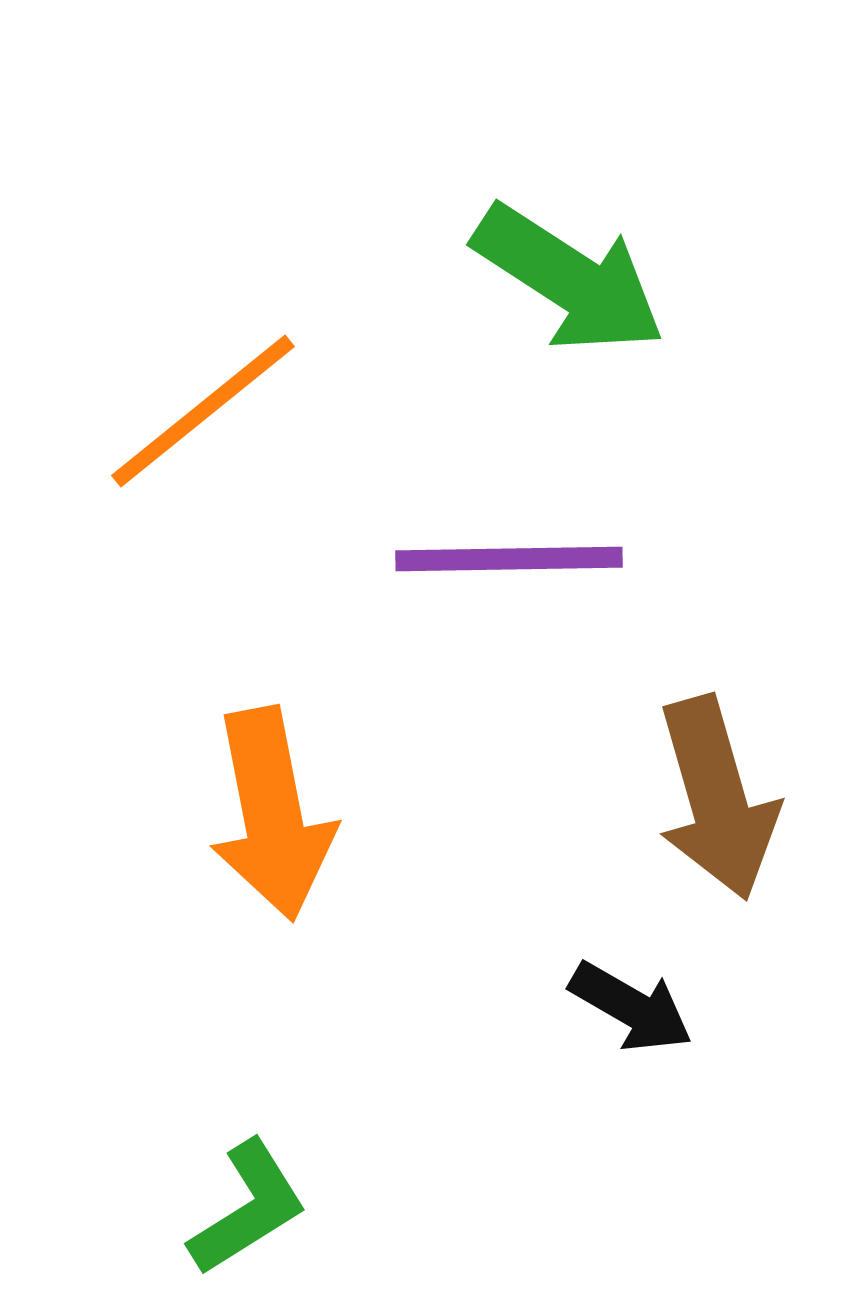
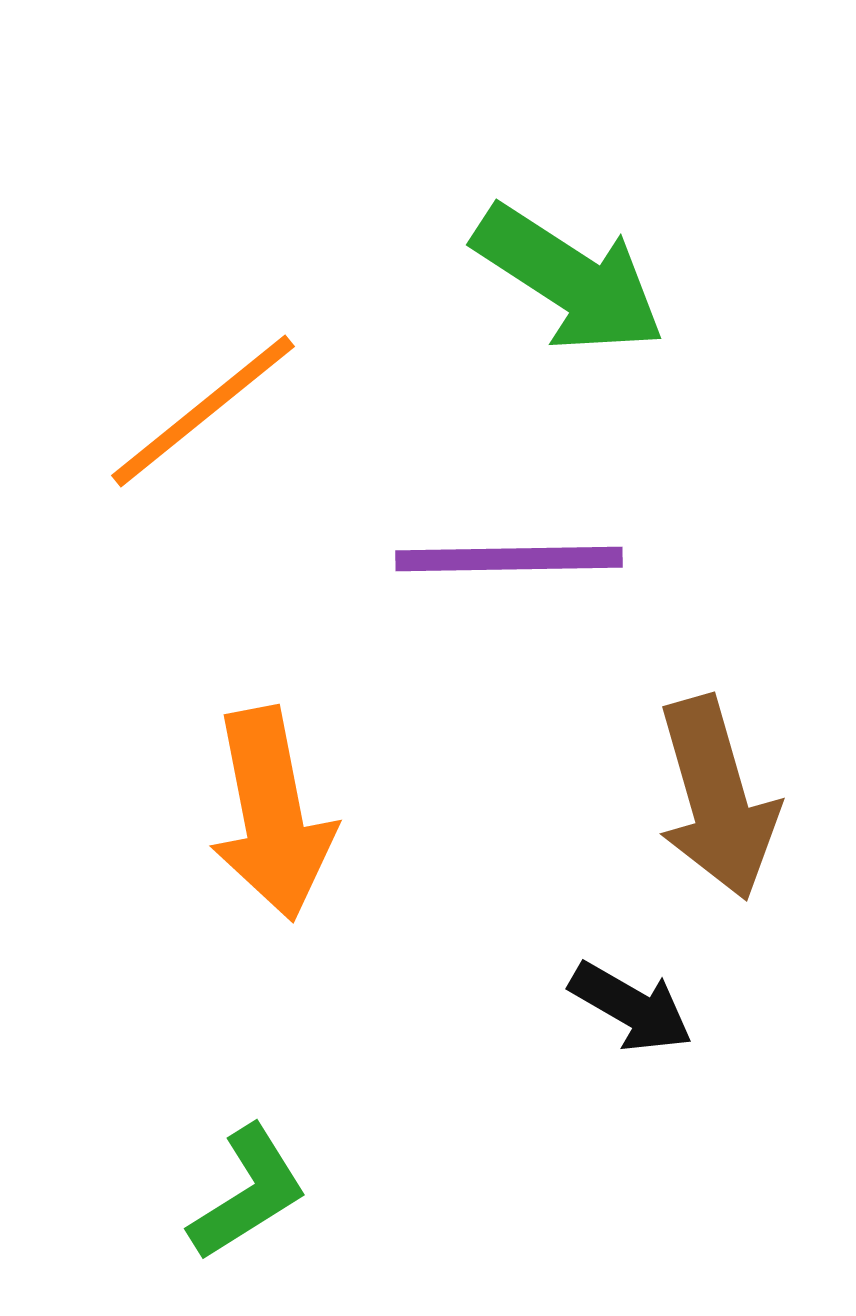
green L-shape: moved 15 px up
